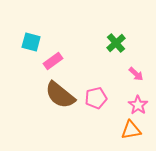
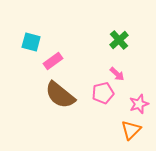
green cross: moved 3 px right, 3 px up
pink arrow: moved 19 px left
pink pentagon: moved 7 px right, 5 px up
pink star: moved 1 px right, 1 px up; rotated 18 degrees clockwise
orange triangle: rotated 35 degrees counterclockwise
